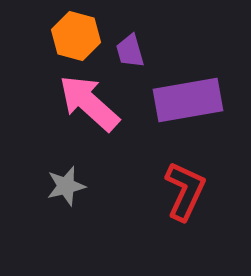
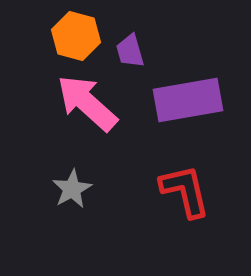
pink arrow: moved 2 px left
gray star: moved 6 px right, 3 px down; rotated 15 degrees counterclockwise
red L-shape: rotated 38 degrees counterclockwise
